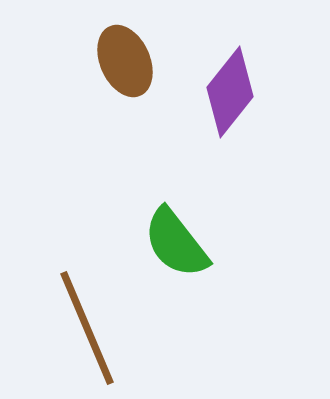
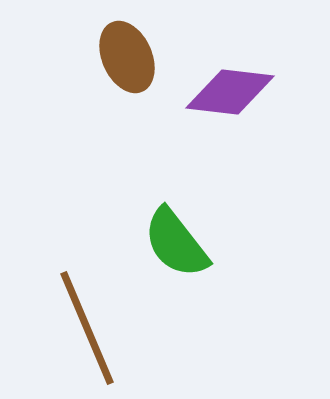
brown ellipse: moved 2 px right, 4 px up
purple diamond: rotated 58 degrees clockwise
